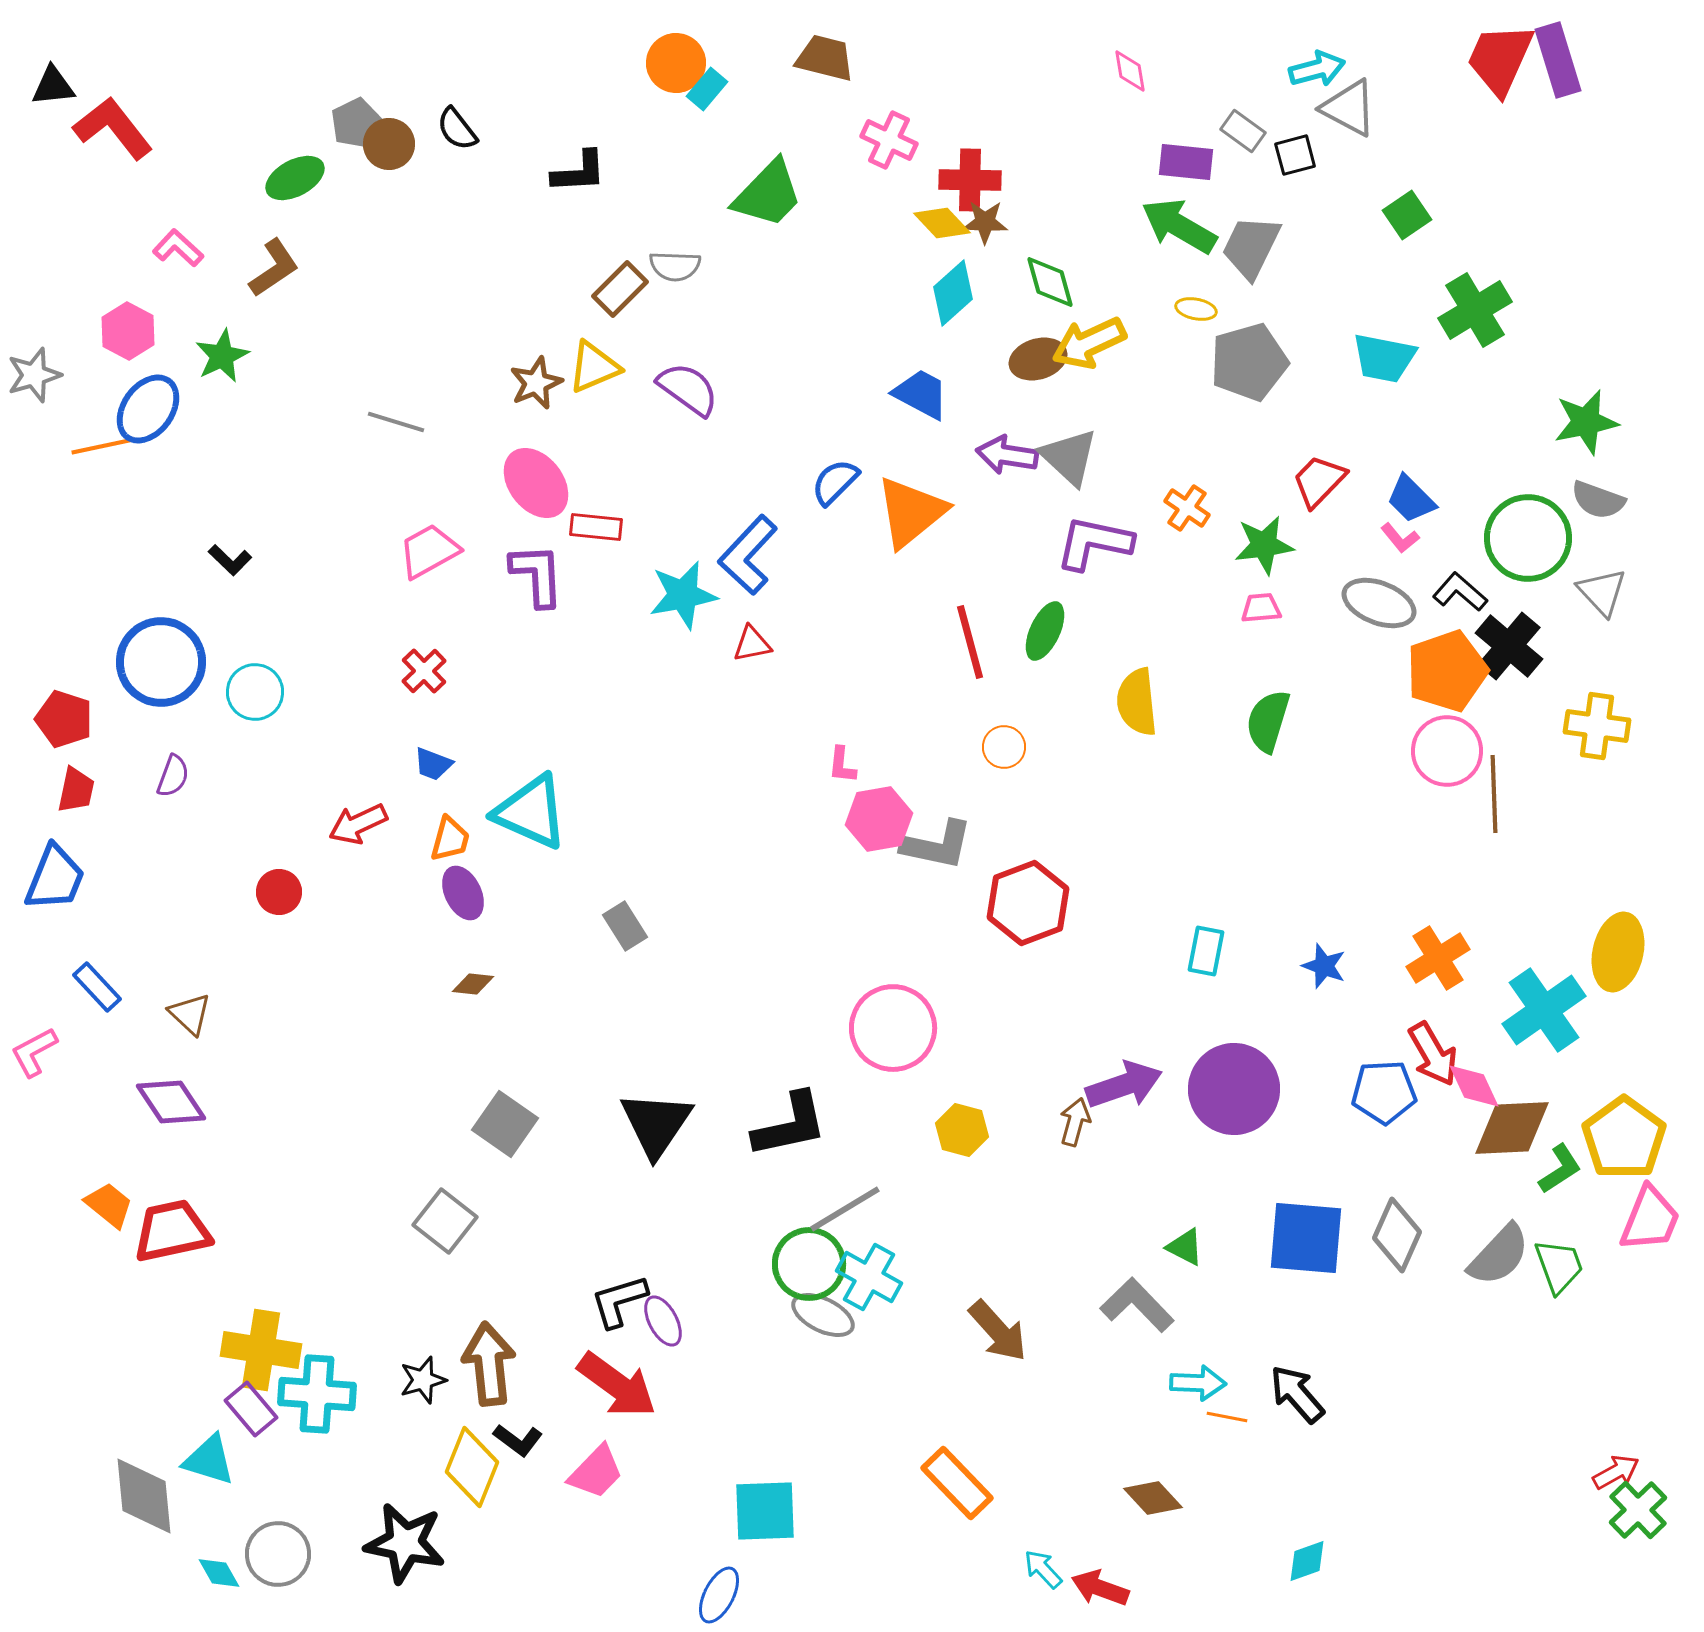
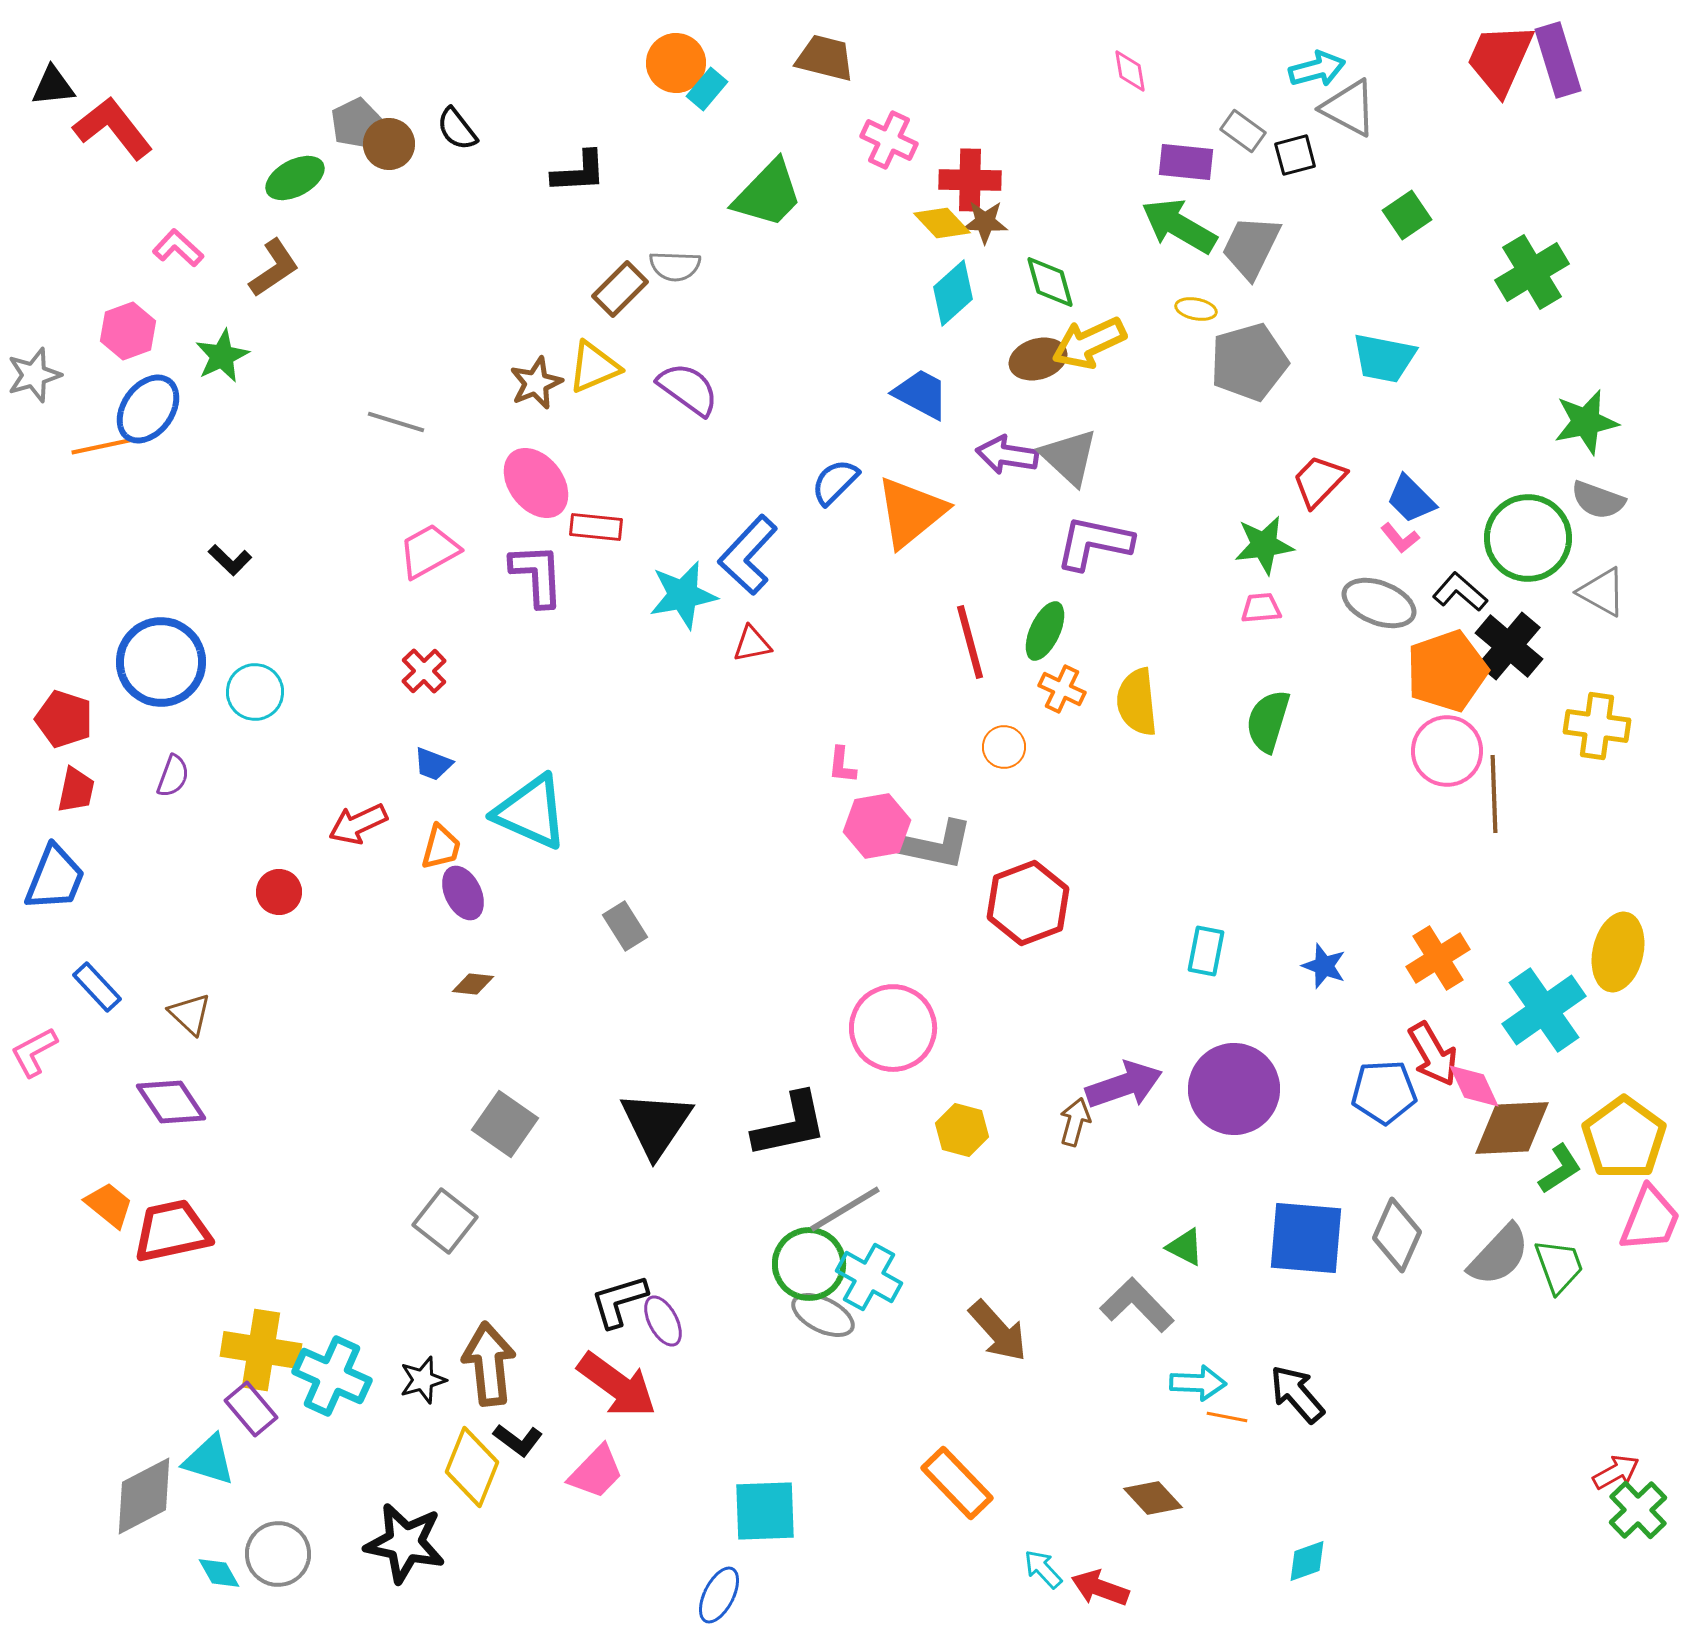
green cross at (1475, 310): moved 57 px right, 38 px up
pink hexagon at (128, 331): rotated 12 degrees clockwise
orange cross at (1187, 508): moved 125 px left, 181 px down; rotated 9 degrees counterclockwise
gray triangle at (1602, 592): rotated 18 degrees counterclockwise
pink hexagon at (879, 819): moved 2 px left, 7 px down
orange trapezoid at (450, 839): moved 9 px left, 8 px down
cyan cross at (317, 1394): moved 15 px right, 18 px up; rotated 20 degrees clockwise
gray diamond at (144, 1496): rotated 68 degrees clockwise
